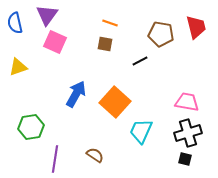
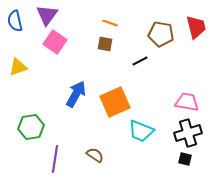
blue semicircle: moved 2 px up
pink square: rotated 10 degrees clockwise
orange square: rotated 24 degrees clockwise
cyan trapezoid: rotated 92 degrees counterclockwise
